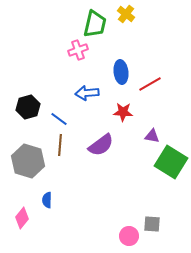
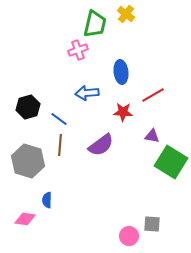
red line: moved 3 px right, 11 px down
pink diamond: moved 3 px right, 1 px down; rotated 60 degrees clockwise
